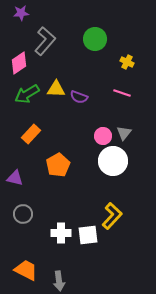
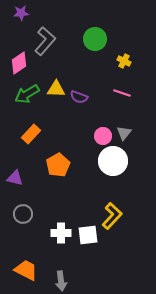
yellow cross: moved 3 px left, 1 px up
gray arrow: moved 2 px right
